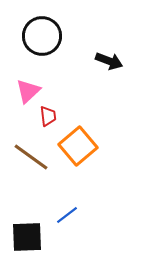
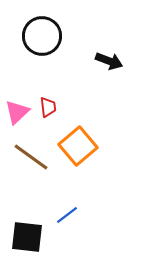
pink triangle: moved 11 px left, 21 px down
red trapezoid: moved 9 px up
black square: rotated 8 degrees clockwise
